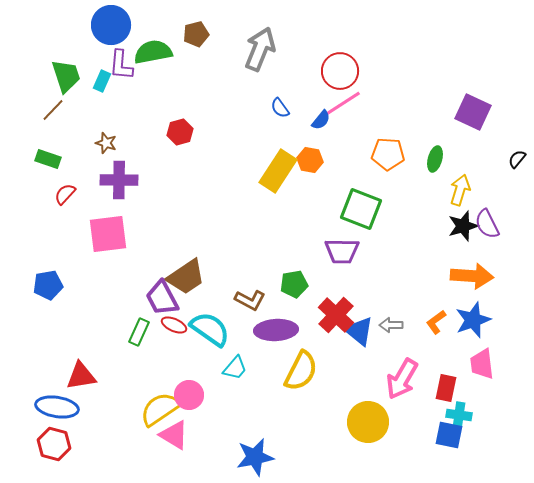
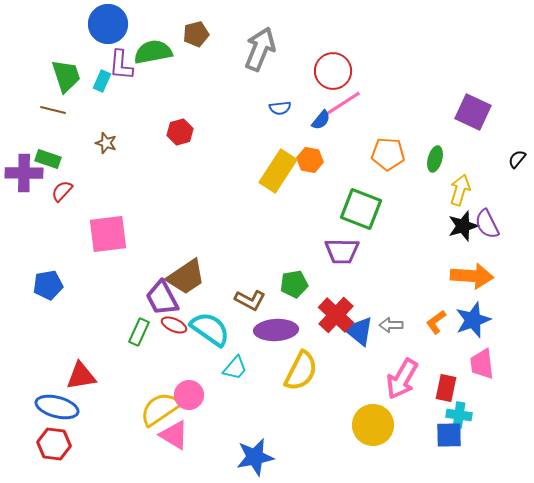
blue circle at (111, 25): moved 3 px left, 1 px up
red circle at (340, 71): moved 7 px left
blue semicircle at (280, 108): rotated 60 degrees counterclockwise
brown line at (53, 110): rotated 60 degrees clockwise
purple cross at (119, 180): moved 95 px left, 7 px up
red semicircle at (65, 194): moved 3 px left, 3 px up
blue ellipse at (57, 407): rotated 6 degrees clockwise
yellow circle at (368, 422): moved 5 px right, 3 px down
blue square at (449, 435): rotated 12 degrees counterclockwise
red hexagon at (54, 444): rotated 8 degrees counterclockwise
